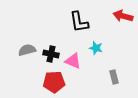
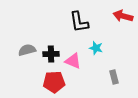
black cross: rotated 14 degrees counterclockwise
